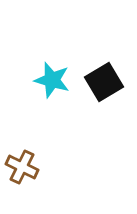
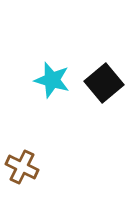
black square: moved 1 px down; rotated 9 degrees counterclockwise
